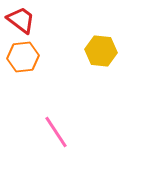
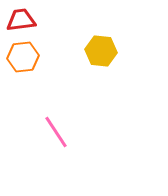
red trapezoid: rotated 44 degrees counterclockwise
